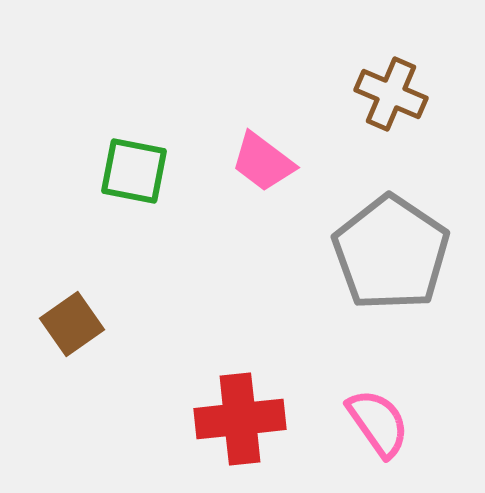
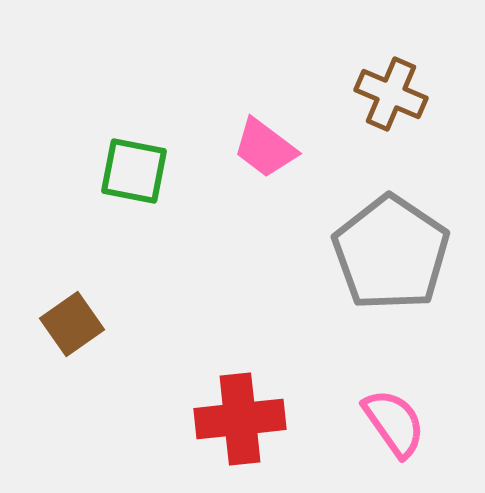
pink trapezoid: moved 2 px right, 14 px up
pink semicircle: moved 16 px right
